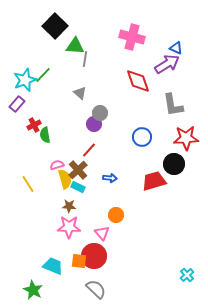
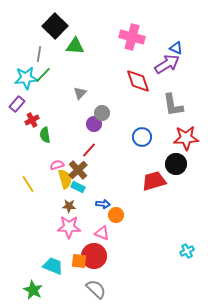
gray line: moved 46 px left, 5 px up
cyan star: moved 1 px right, 2 px up; rotated 15 degrees clockwise
gray triangle: rotated 32 degrees clockwise
gray circle: moved 2 px right
red cross: moved 2 px left, 5 px up
black circle: moved 2 px right
blue arrow: moved 7 px left, 26 px down
pink triangle: rotated 28 degrees counterclockwise
cyan cross: moved 24 px up; rotated 16 degrees clockwise
